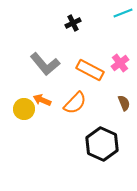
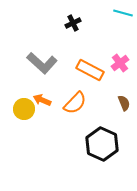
cyan line: rotated 36 degrees clockwise
gray L-shape: moved 3 px left, 1 px up; rotated 8 degrees counterclockwise
